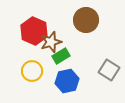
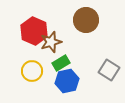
green rectangle: moved 7 px down
